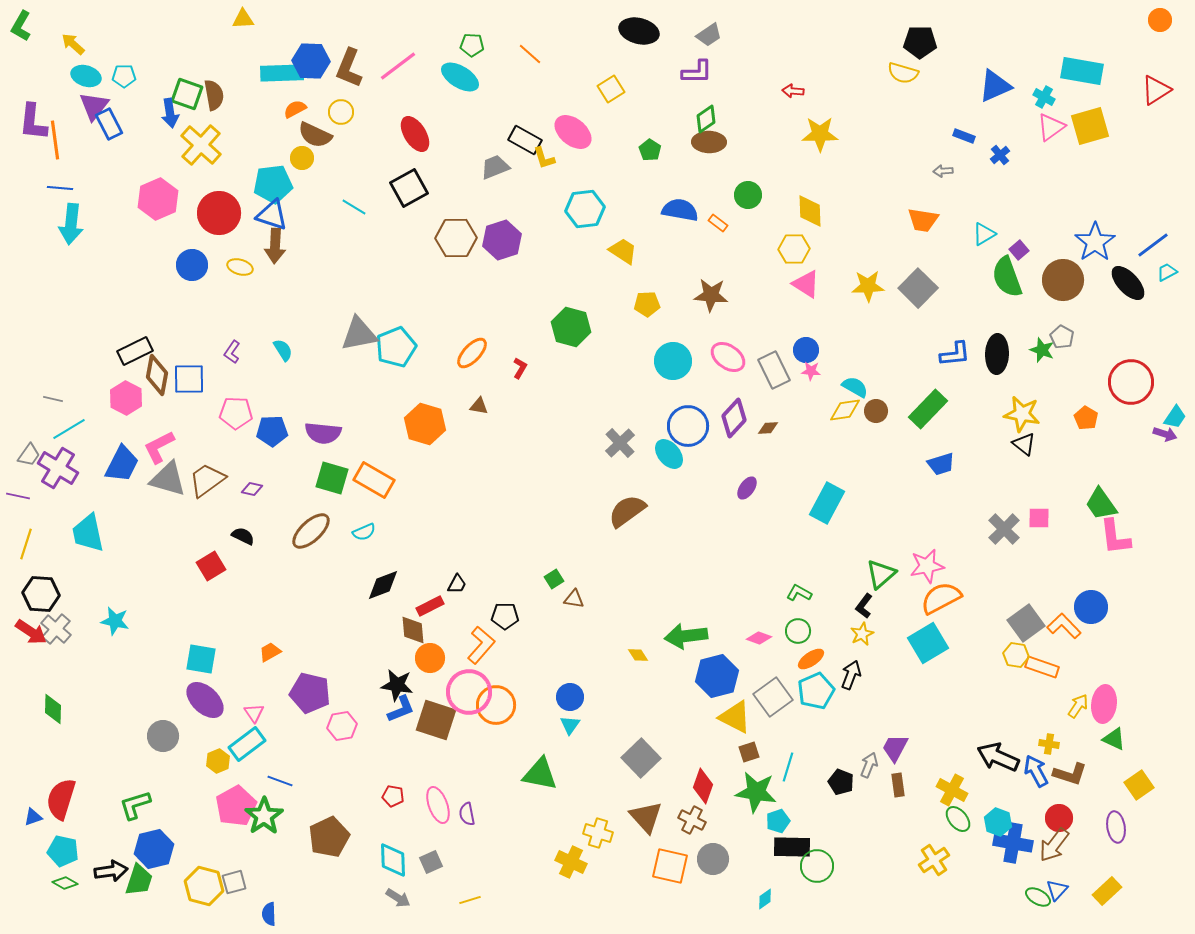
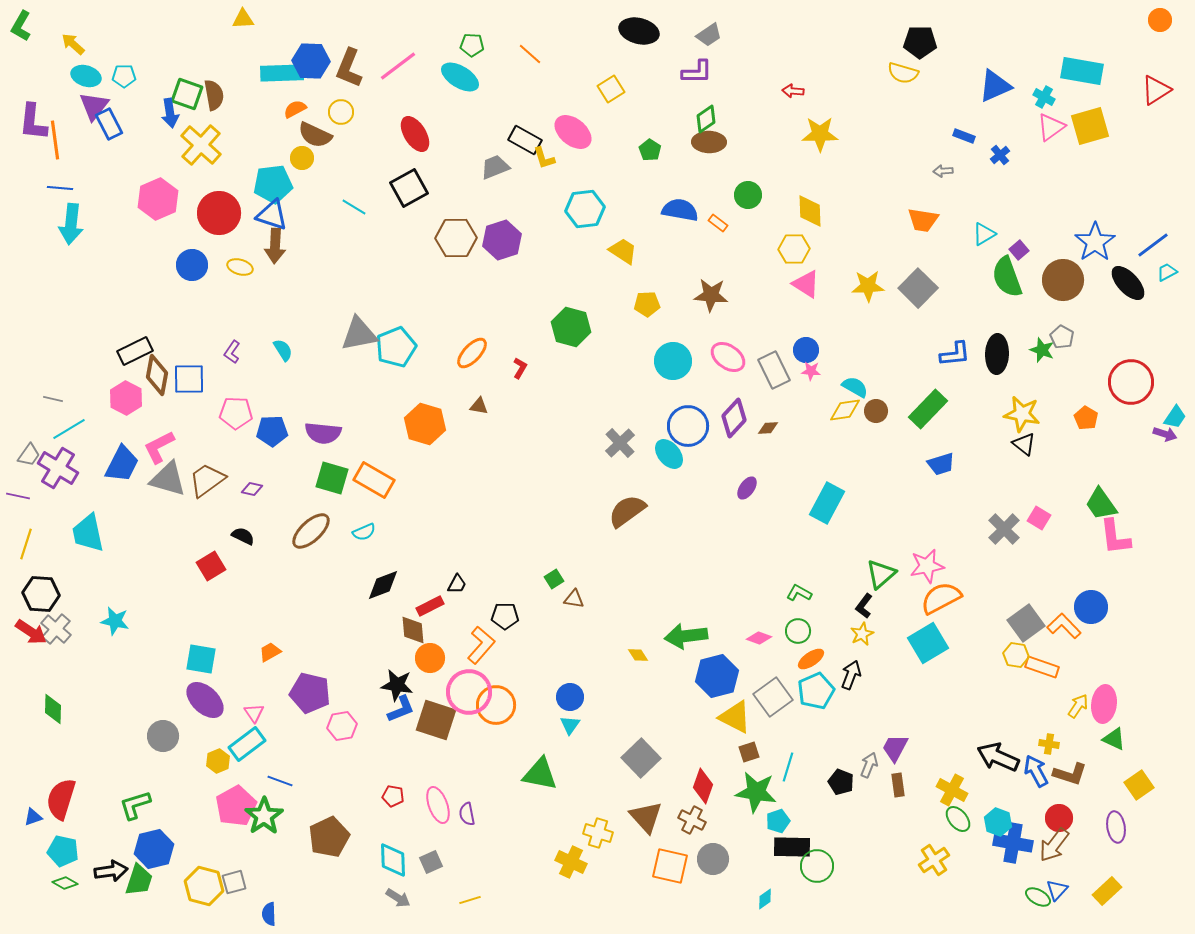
pink square at (1039, 518): rotated 30 degrees clockwise
